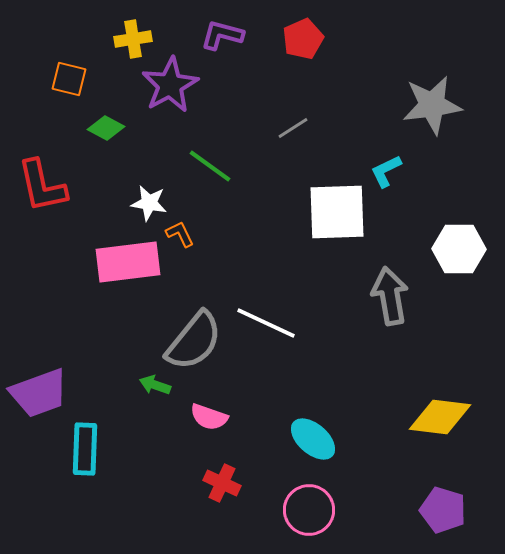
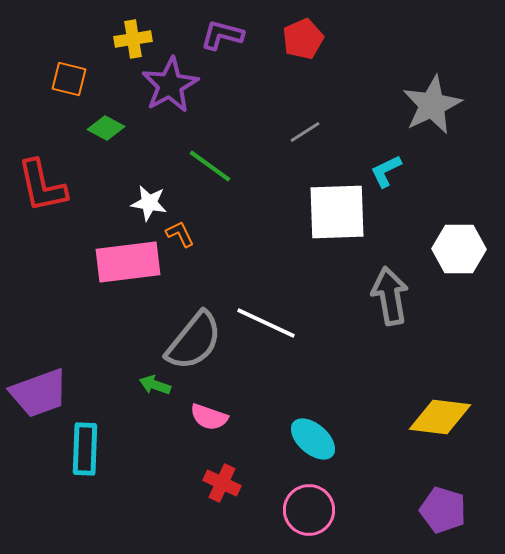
gray star: rotated 18 degrees counterclockwise
gray line: moved 12 px right, 4 px down
